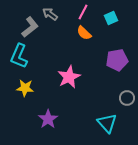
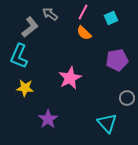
pink star: moved 1 px right, 1 px down
